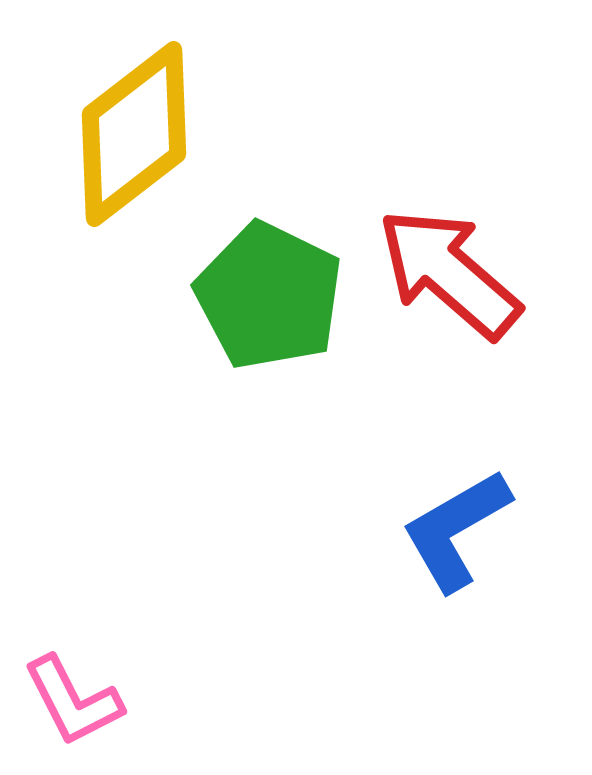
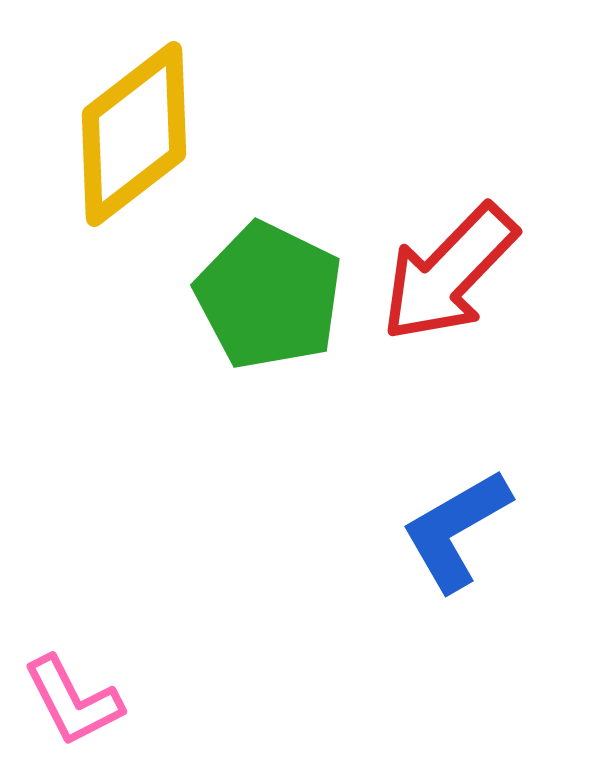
red arrow: rotated 87 degrees counterclockwise
